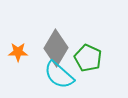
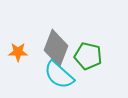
gray diamond: rotated 9 degrees counterclockwise
green pentagon: moved 2 px up; rotated 12 degrees counterclockwise
